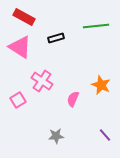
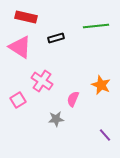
red rectangle: moved 2 px right; rotated 15 degrees counterclockwise
gray star: moved 17 px up
